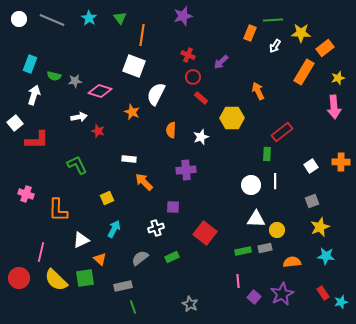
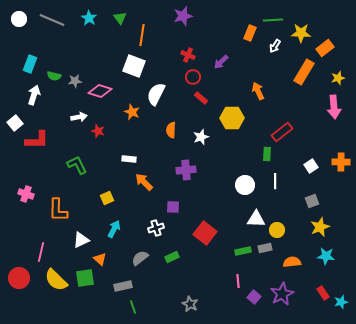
white circle at (251, 185): moved 6 px left
